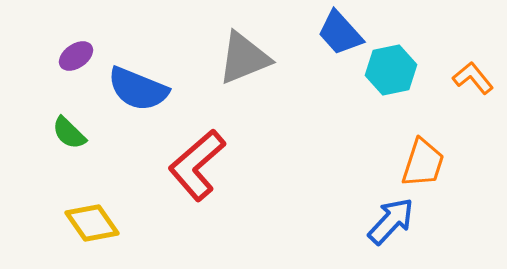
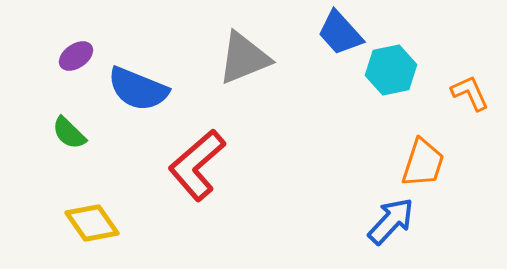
orange L-shape: moved 3 px left, 15 px down; rotated 15 degrees clockwise
